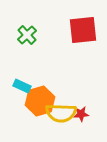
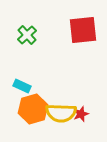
orange hexagon: moved 7 px left, 8 px down
red star: rotated 14 degrees counterclockwise
